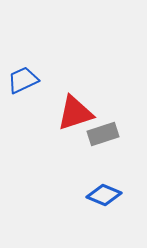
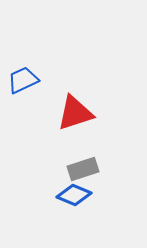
gray rectangle: moved 20 px left, 35 px down
blue diamond: moved 30 px left
